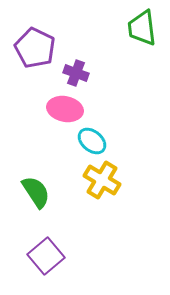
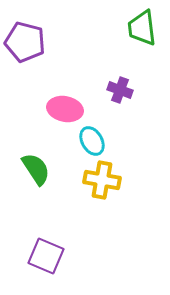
purple pentagon: moved 10 px left, 6 px up; rotated 12 degrees counterclockwise
purple cross: moved 44 px right, 17 px down
cyan ellipse: rotated 20 degrees clockwise
yellow cross: rotated 21 degrees counterclockwise
green semicircle: moved 23 px up
purple square: rotated 27 degrees counterclockwise
